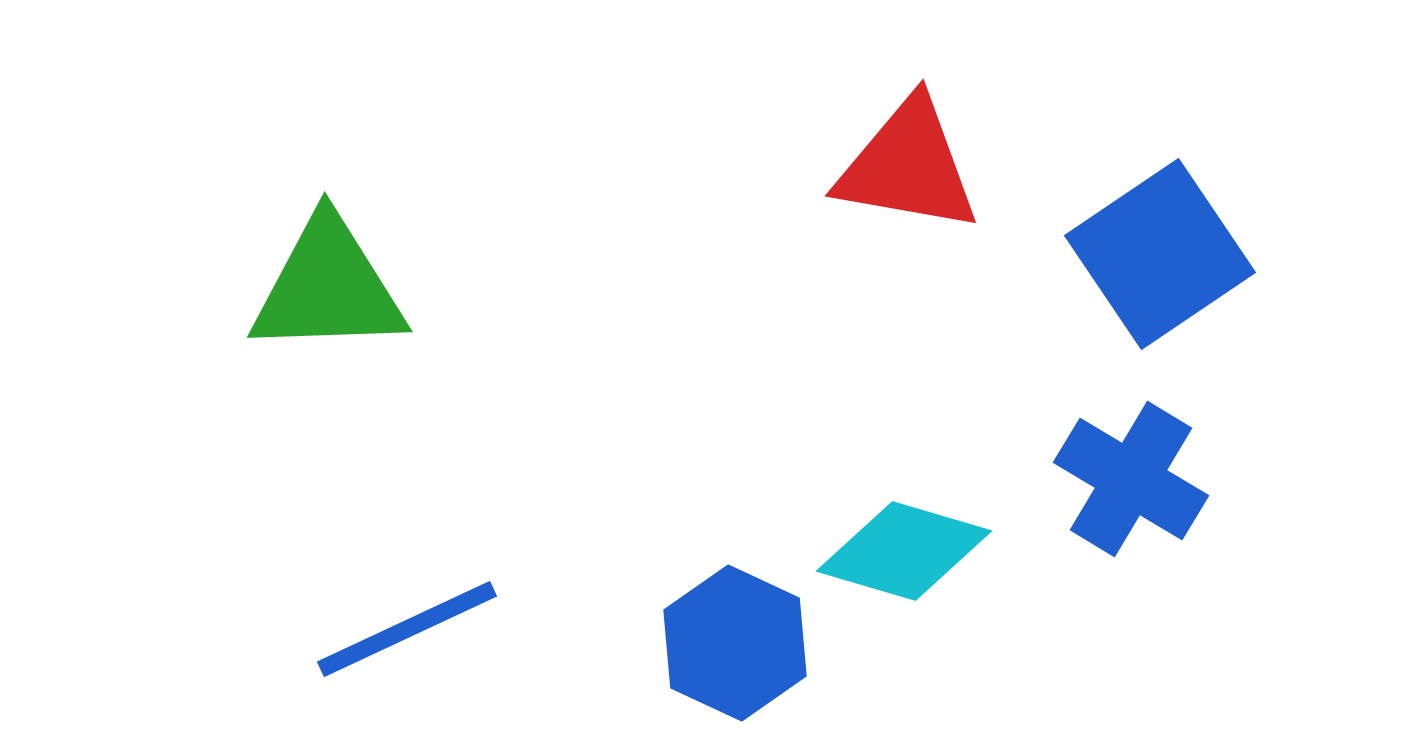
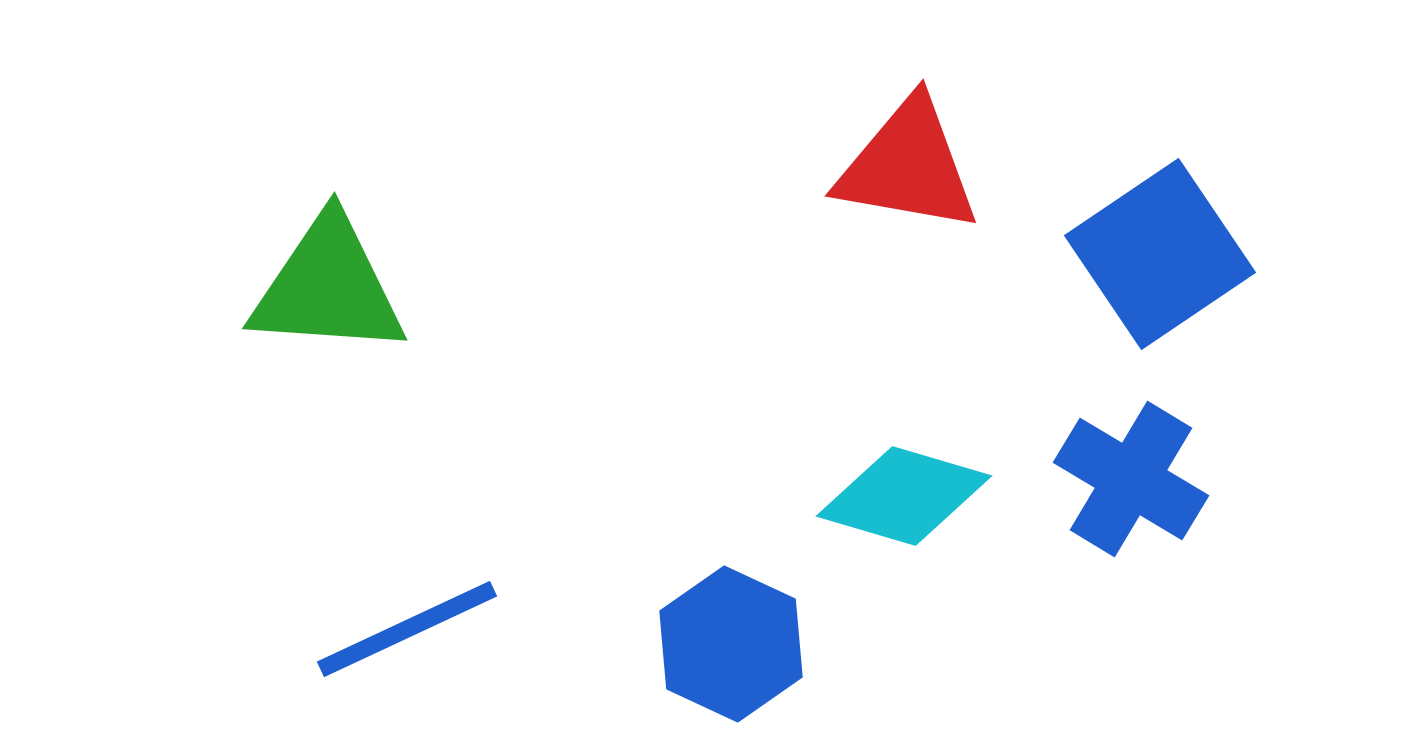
green triangle: rotated 6 degrees clockwise
cyan diamond: moved 55 px up
blue hexagon: moved 4 px left, 1 px down
